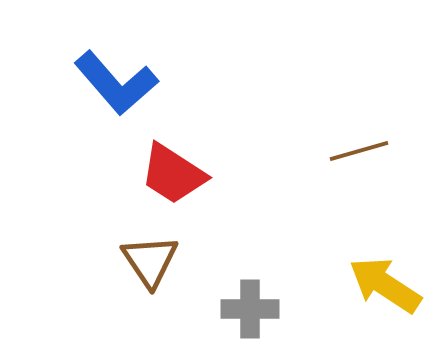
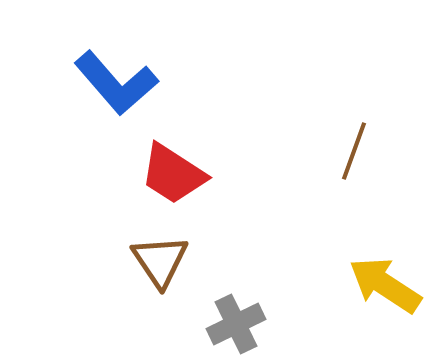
brown line: moved 5 px left; rotated 54 degrees counterclockwise
brown triangle: moved 10 px right
gray cross: moved 14 px left, 15 px down; rotated 26 degrees counterclockwise
